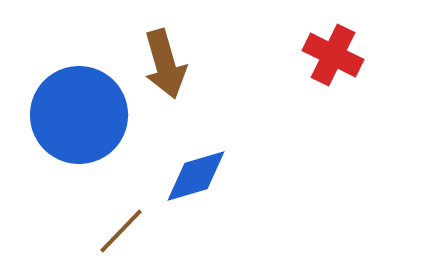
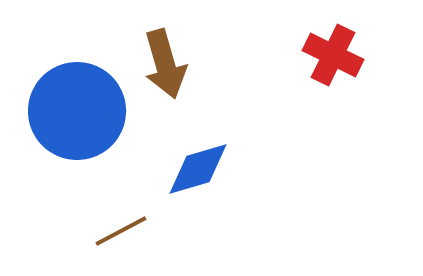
blue circle: moved 2 px left, 4 px up
blue diamond: moved 2 px right, 7 px up
brown line: rotated 18 degrees clockwise
